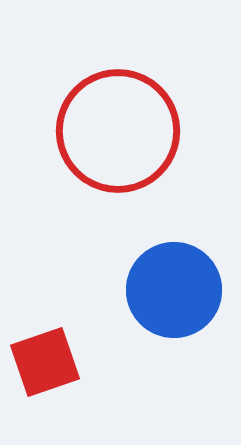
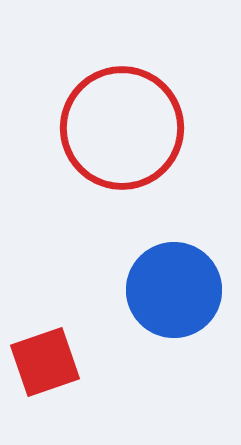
red circle: moved 4 px right, 3 px up
